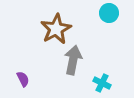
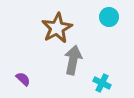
cyan circle: moved 4 px down
brown star: moved 1 px right, 1 px up
purple semicircle: rotated 21 degrees counterclockwise
